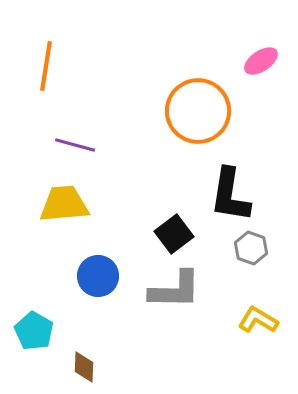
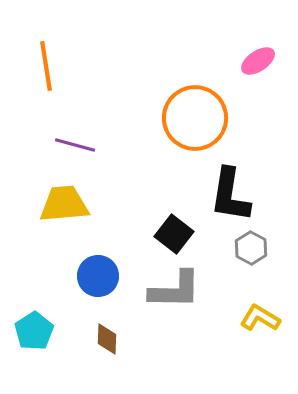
pink ellipse: moved 3 px left
orange line: rotated 18 degrees counterclockwise
orange circle: moved 3 px left, 7 px down
black square: rotated 15 degrees counterclockwise
gray hexagon: rotated 8 degrees clockwise
yellow L-shape: moved 2 px right, 2 px up
cyan pentagon: rotated 9 degrees clockwise
brown diamond: moved 23 px right, 28 px up
